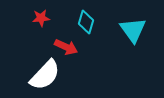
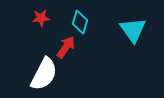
cyan diamond: moved 6 px left
red arrow: rotated 80 degrees counterclockwise
white semicircle: moved 1 px left, 1 px up; rotated 16 degrees counterclockwise
